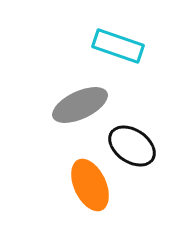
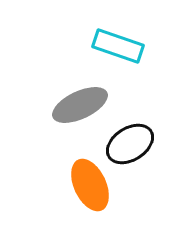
black ellipse: moved 2 px left, 2 px up; rotated 66 degrees counterclockwise
